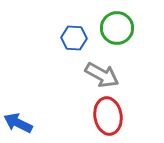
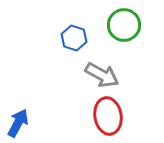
green circle: moved 7 px right, 3 px up
blue hexagon: rotated 15 degrees clockwise
blue arrow: rotated 92 degrees clockwise
